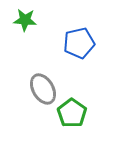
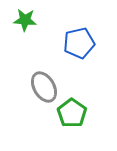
gray ellipse: moved 1 px right, 2 px up
